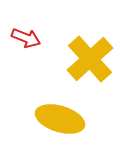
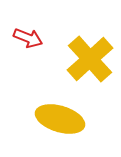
red arrow: moved 2 px right
